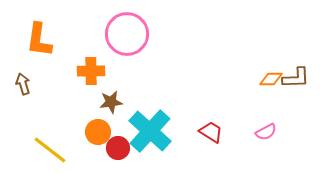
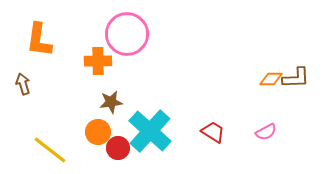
orange cross: moved 7 px right, 10 px up
red trapezoid: moved 2 px right
